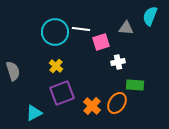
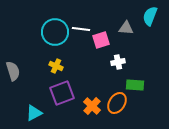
pink square: moved 2 px up
yellow cross: rotated 16 degrees counterclockwise
